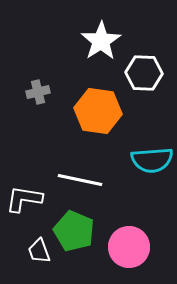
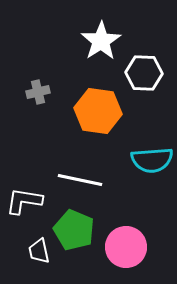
white L-shape: moved 2 px down
green pentagon: moved 1 px up
pink circle: moved 3 px left
white trapezoid: rotated 8 degrees clockwise
